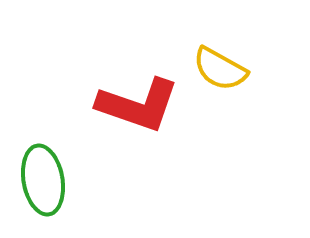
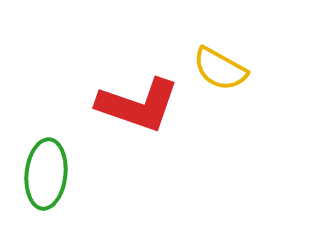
green ellipse: moved 3 px right, 6 px up; rotated 16 degrees clockwise
